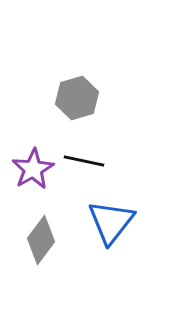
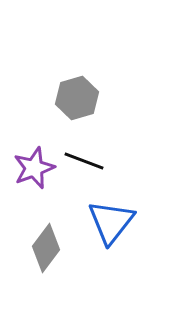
black line: rotated 9 degrees clockwise
purple star: moved 1 px right, 1 px up; rotated 9 degrees clockwise
gray diamond: moved 5 px right, 8 px down
